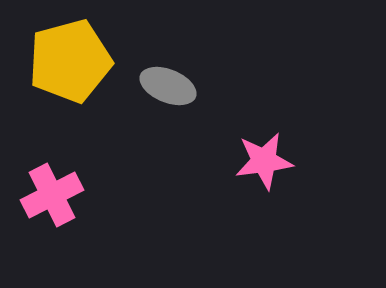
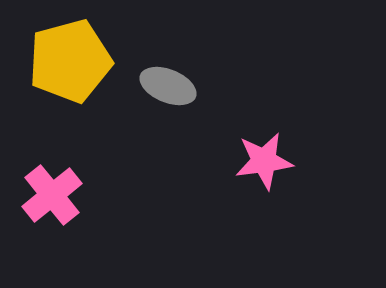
pink cross: rotated 12 degrees counterclockwise
